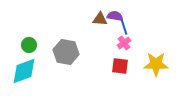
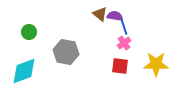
brown triangle: moved 5 px up; rotated 35 degrees clockwise
green circle: moved 13 px up
